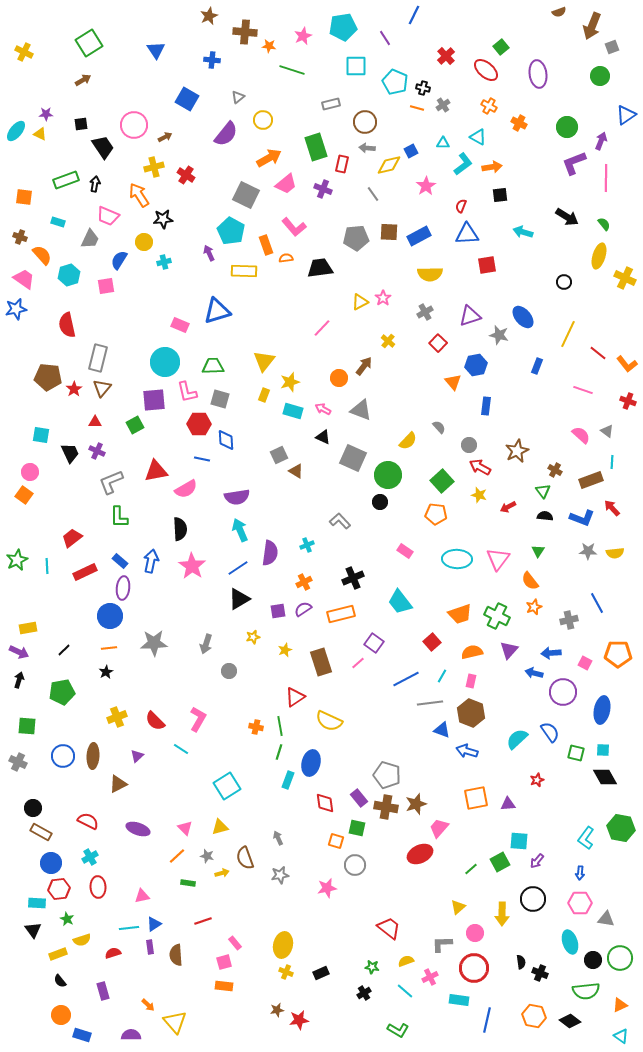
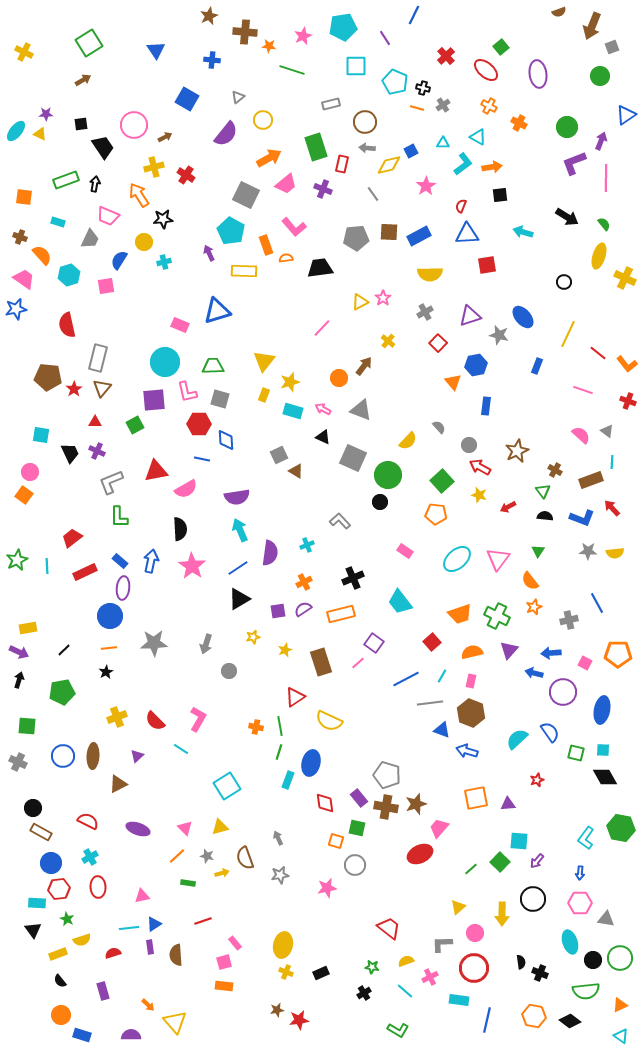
cyan ellipse at (457, 559): rotated 44 degrees counterclockwise
green square at (500, 862): rotated 18 degrees counterclockwise
